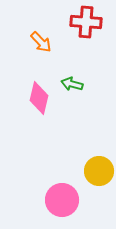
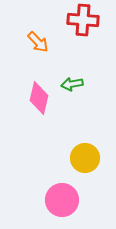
red cross: moved 3 px left, 2 px up
orange arrow: moved 3 px left
green arrow: rotated 25 degrees counterclockwise
yellow circle: moved 14 px left, 13 px up
